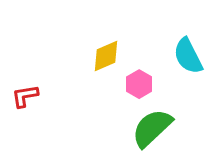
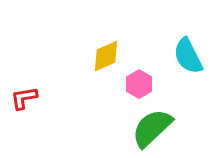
red L-shape: moved 1 px left, 2 px down
